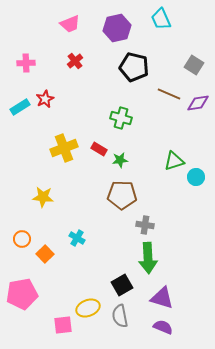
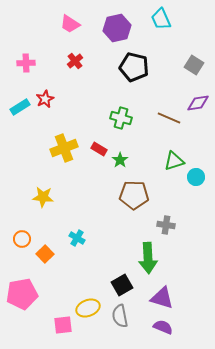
pink trapezoid: rotated 55 degrees clockwise
brown line: moved 24 px down
green star: rotated 28 degrees counterclockwise
brown pentagon: moved 12 px right
gray cross: moved 21 px right
